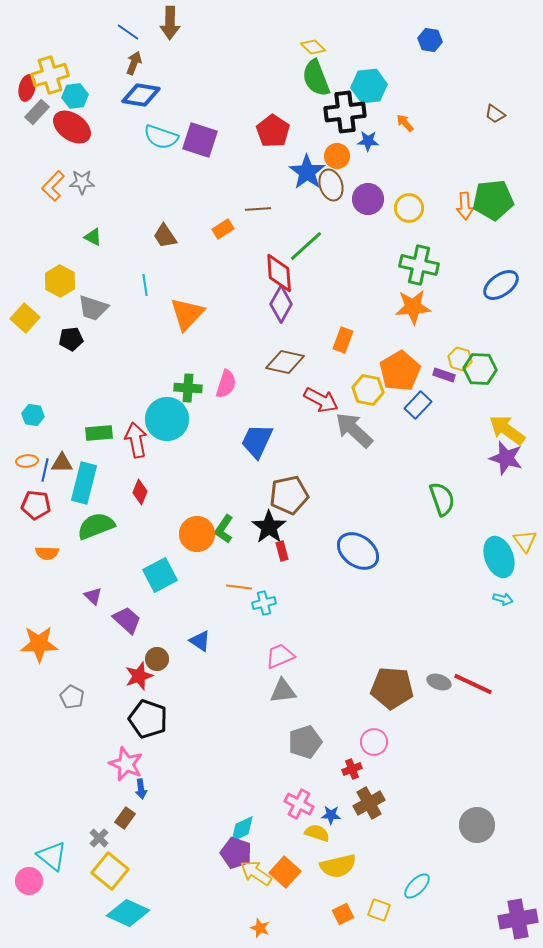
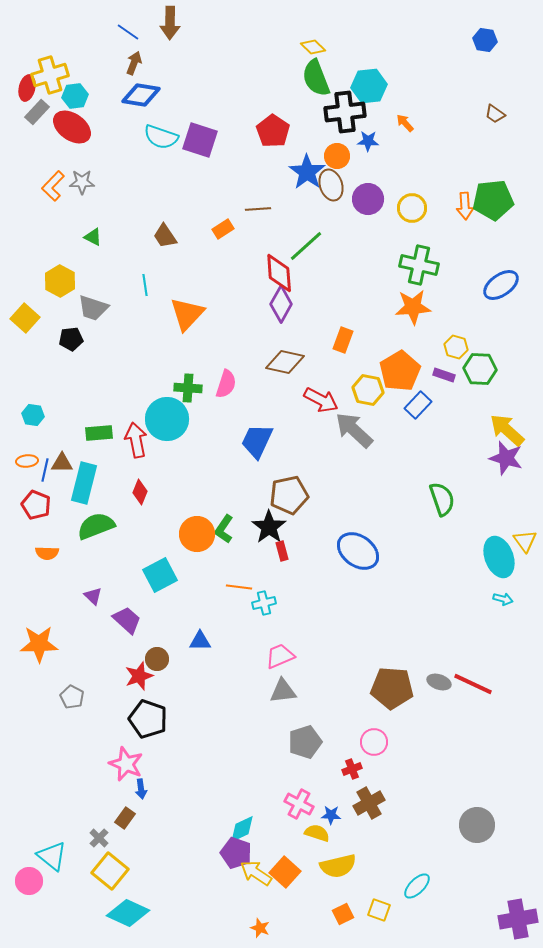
blue hexagon at (430, 40): moved 55 px right
yellow circle at (409, 208): moved 3 px right
yellow hexagon at (460, 359): moved 4 px left, 12 px up
yellow arrow at (507, 430): rotated 6 degrees clockwise
red pentagon at (36, 505): rotated 16 degrees clockwise
blue triangle at (200, 641): rotated 35 degrees counterclockwise
